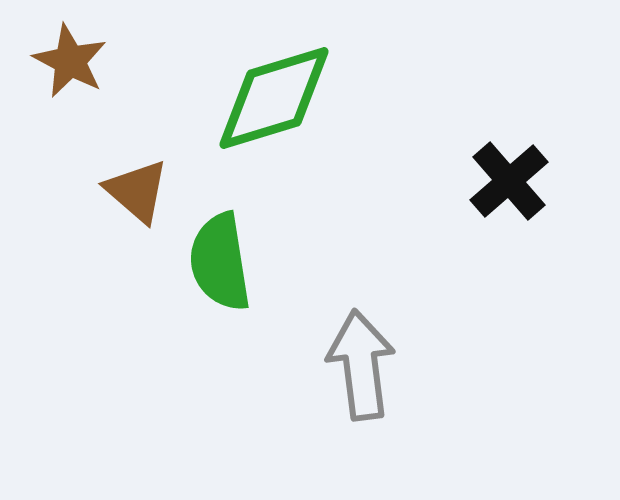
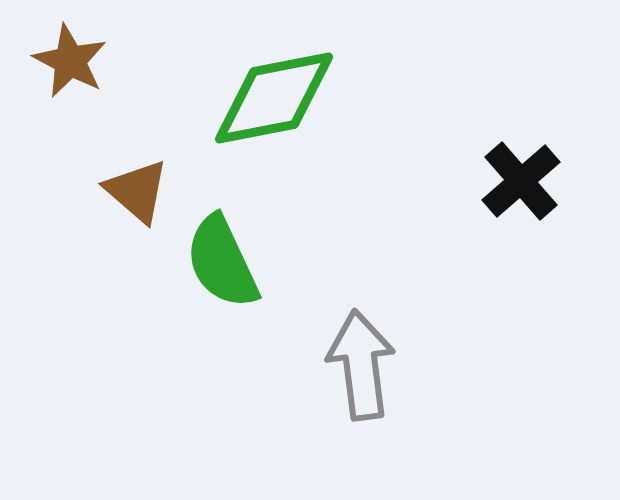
green diamond: rotated 6 degrees clockwise
black cross: moved 12 px right
green semicircle: moved 2 px right; rotated 16 degrees counterclockwise
